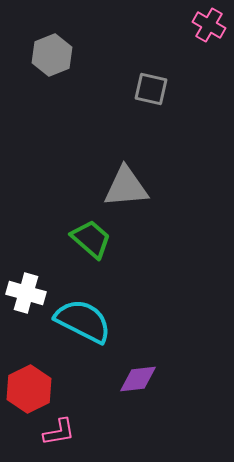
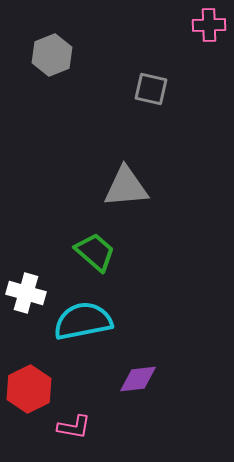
pink cross: rotated 32 degrees counterclockwise
green trapezoid: moved 4 px right, 13 px down
cyan semicircle: rotated 38 degrees counterclockwise
pink L-shape: moved 15 px right, 5 px up; rotated 20 degrees clockwise
